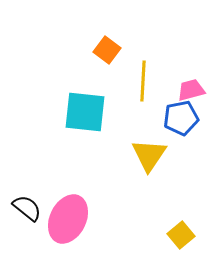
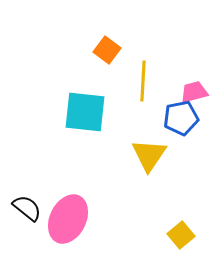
pink trapezoid: moved 3 px right, 2 px down
